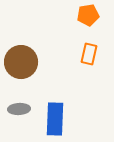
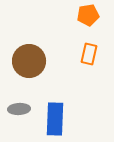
brown circle: moved 8 px right, 1 px up
